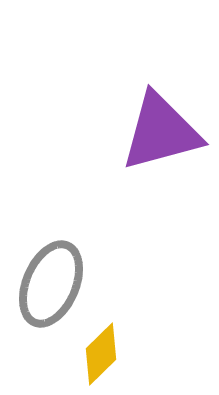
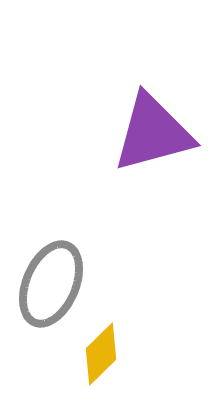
purple triangle: moved 8 px left, 1 px down
